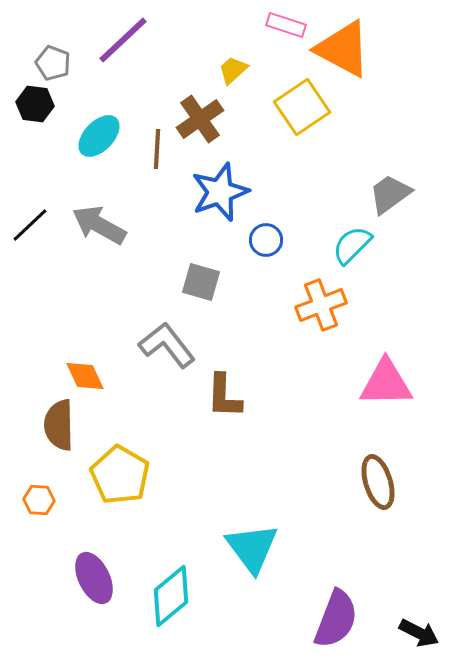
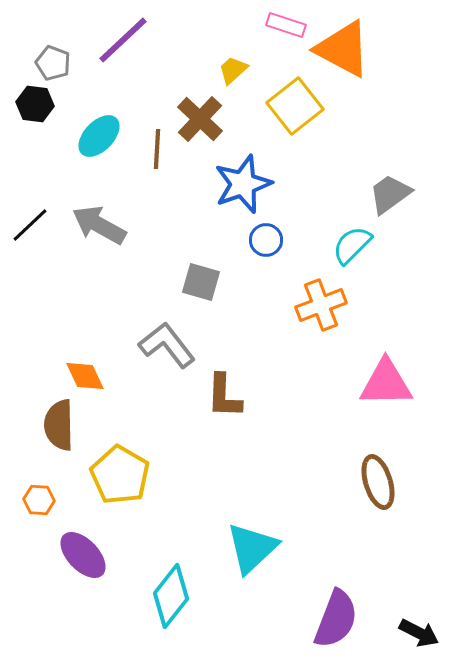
yellow square: moved 7 px left, 1 px up; rotated 4 degrees counterclockwise
brown cross: rotated 12 degrees counterclockwise
blue star: moved 23 px right, 8 px up
cyan triangle: rotated 24 degrees clockwise
purple ellipse: moved 11 px left, 23 px up; rotated 18 degrees counterclockwise
cyan diamond: rotated 12 degrees counterclockwise
